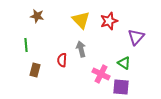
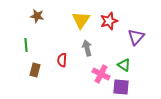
yellow triangle: rotated 18 degrees clockwise
gray arrow: moved 6 px right, 1 px up
green triangle: moved 2 px down
